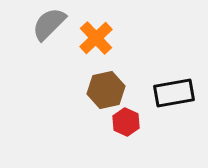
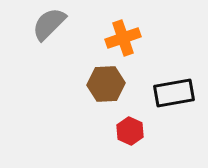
orange cross: moved 27 px right; rotated 24 degrees clockwise
brown hexagon: moved 6 px up; rotated 9 degrees clockwise
red hexagon: moved 4 px right, 9 px down
